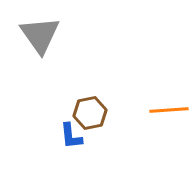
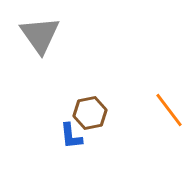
orange line: rotated 57 degrees clockwise
